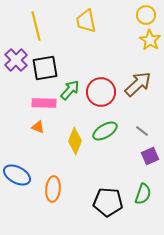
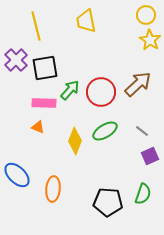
blue ellipse: rotated 16 degrees clockwise
